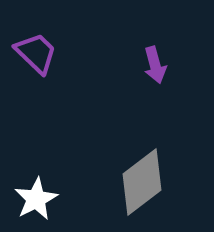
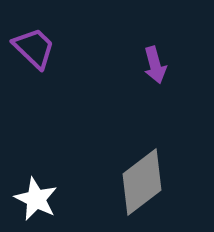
purple trapezoid: moved 2 px left, 5 px up
white star: rotated 18 degrees counterclockwise
